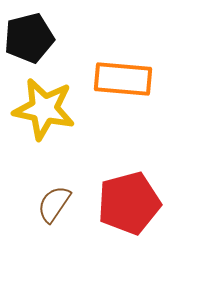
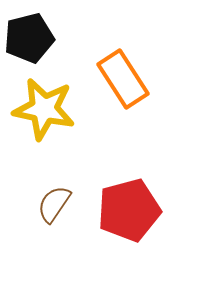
orange rectangle: rotated 52 degrees clockwise
red pentagon: moved 7 px down
